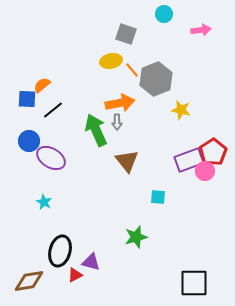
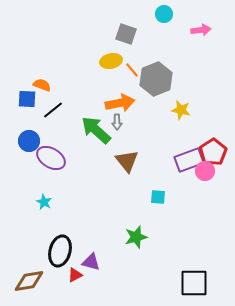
orange semicircle: rotated 60 degrees clockwise
green arrow: rotated 24 degrees counterclockwise
